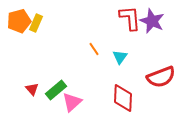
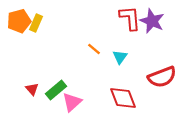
orange line: rotated 16 degrees counterclockwise
red semicircle: moved 1 px right
red diamond: rotated 24 degrees counterclockwise
